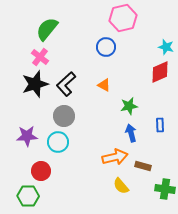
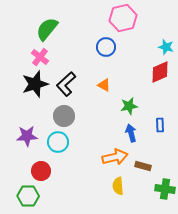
yellow semicircle: moved 3 px left; rotated 36 degrees clockwise
